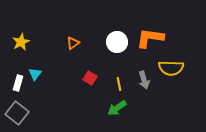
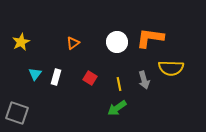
white rectangle: moved 38 px right, 6 px up
gray square: rotated 20 degrees counterclockwise
